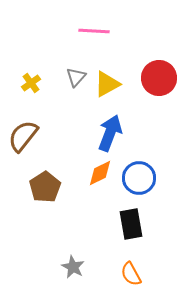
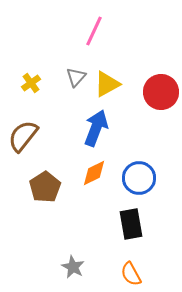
pink line: rotated 68 degrees counterclockwise
red circle: moved 2 px right, 14 px down
blue arrow: moved 14 px left, 5 px up
orange diamond: moved 6 px left
